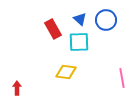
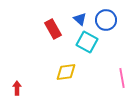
cyan square: moved 8 px right; rotated 30 degrees clockwise
yellow diamond: rotated 15 degrees counterclockwise
